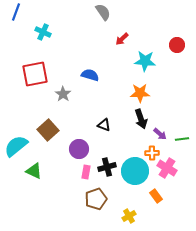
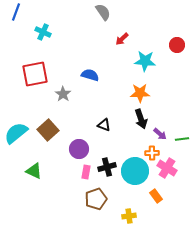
cyan semicircle: moved 13 px up
yellow cross: rotated 24 degrees clockwise
